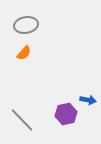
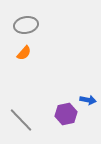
gray line: moved 1 px left
